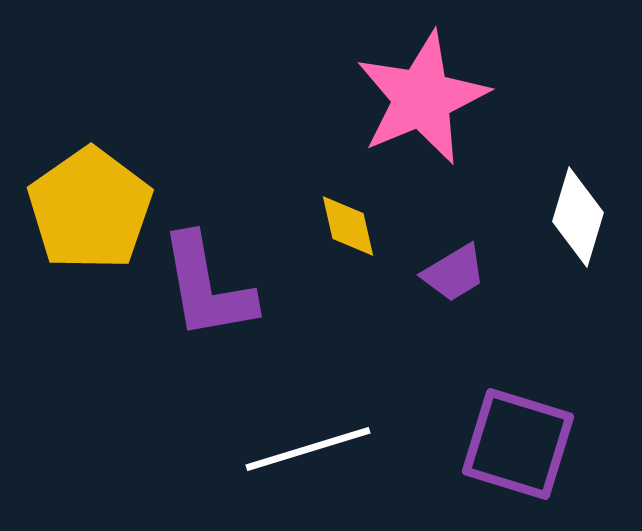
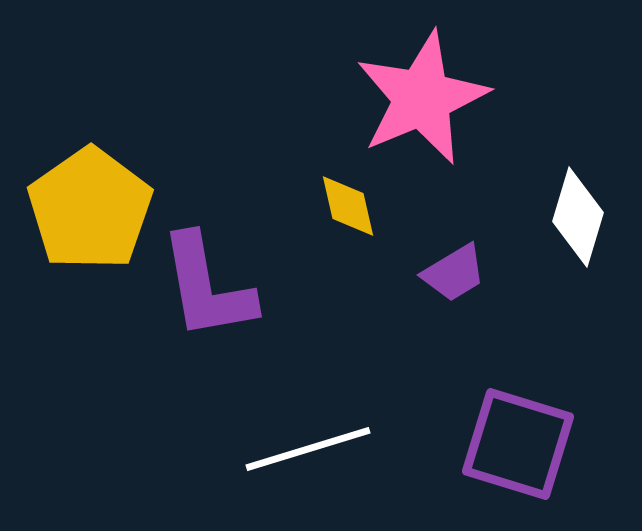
yellow diamond: moved 20 px up
